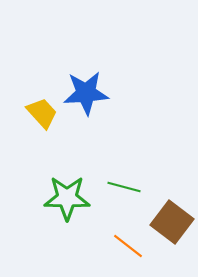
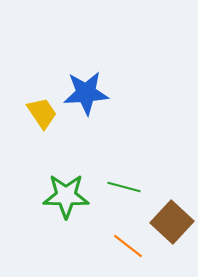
yellow trapezoid: rotated 8 degrees clockwise
green star: moved 1 px left, 2 px up
brown square: rotated 6 degrees clockwise
